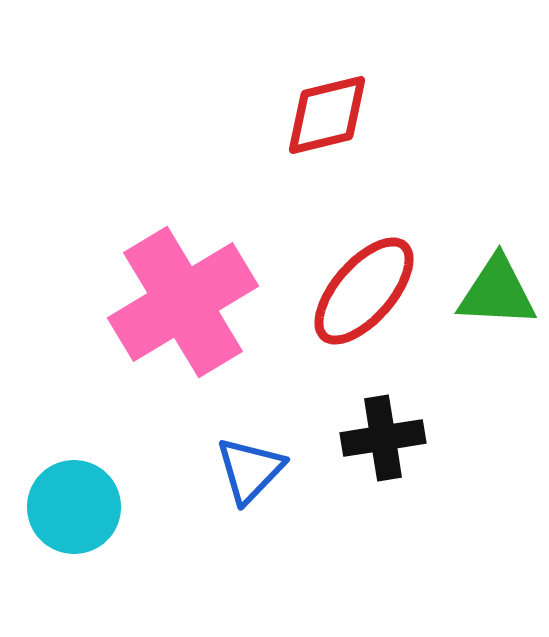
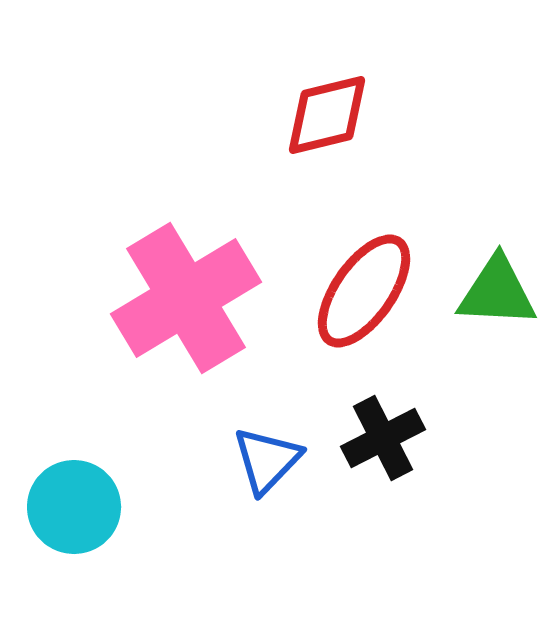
red ellipse: rotated 6 degrees counterclockwise
pink cross: moved 3 px right, 4 px up
black cross: rotated 18 degrees counterclockwise
blue triangle: moved 17 px right, 10 px up
